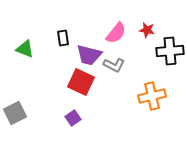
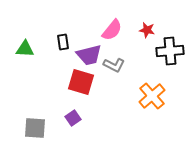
pink semicircle: moved 4 px left, 3 px up
black rectangle: moved 4 px down
green triangle: rotated 18 degrees counterclockwise
purple trapezoid: rotated 28 degrees counterclockwise
red square: rotated 8 degrees counterclockwise
orange cross: rotated 28 degrees counterclockwise
gray square: moved 20 px right, 15 px down; rotated 30 degrees clockwise
